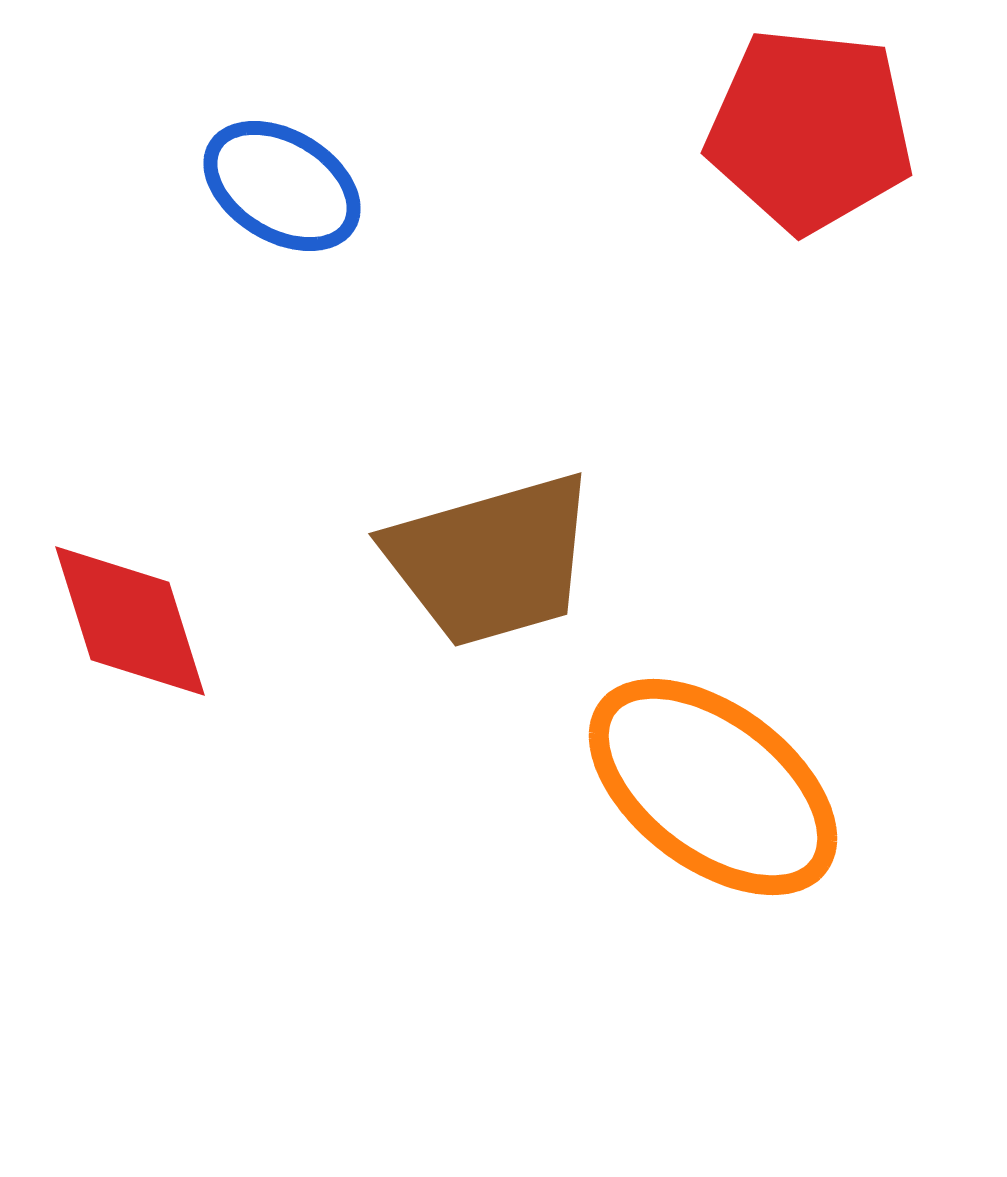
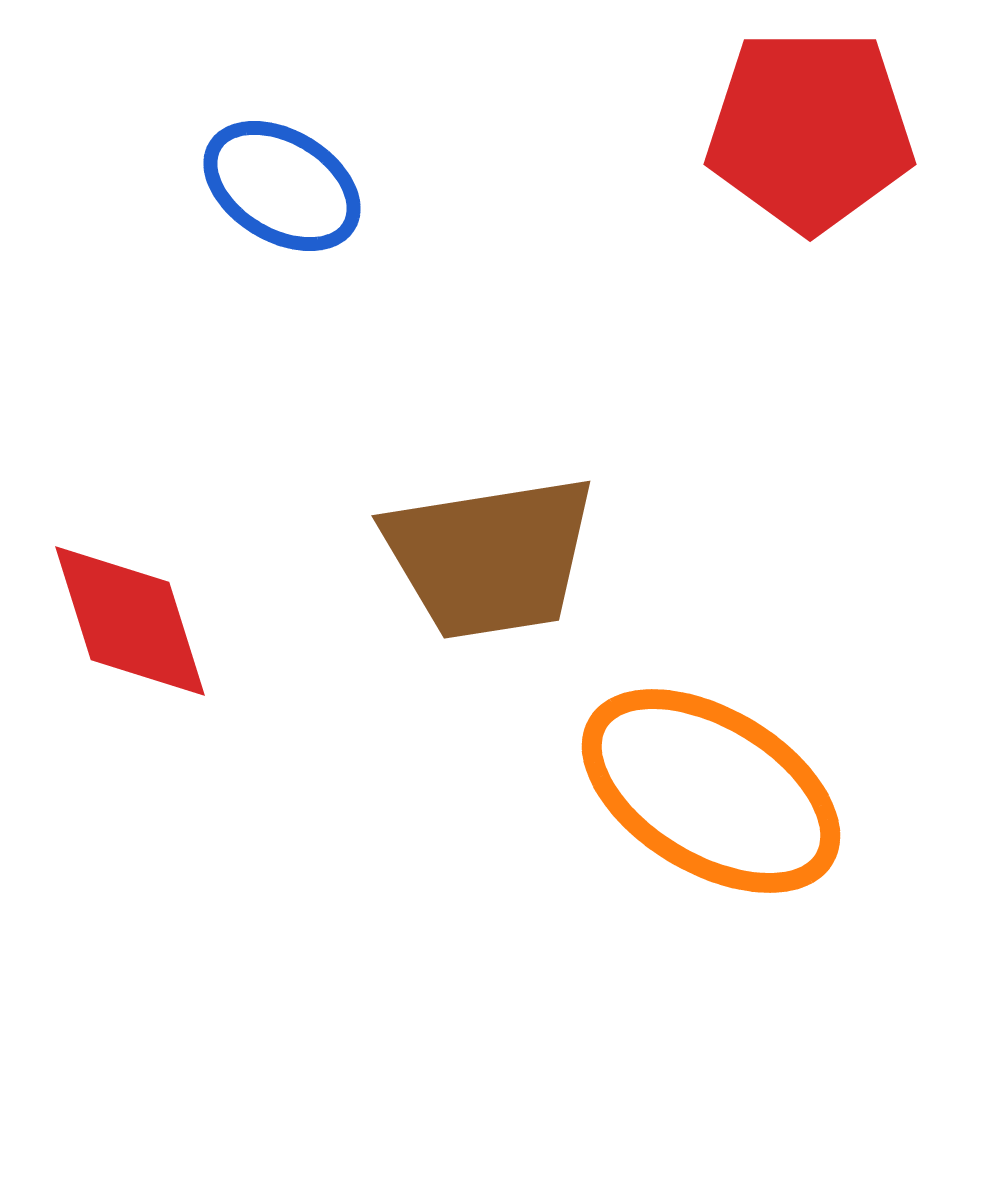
red pentagon: rotated 6 degrees counterclockwise
brown trapezoid: moved 1 px left, 3 px up; rotated 7 degrees clockwise
orange ellipse: moved 2 px left, 4 px down; rotated 6 degrees counterclockwise
